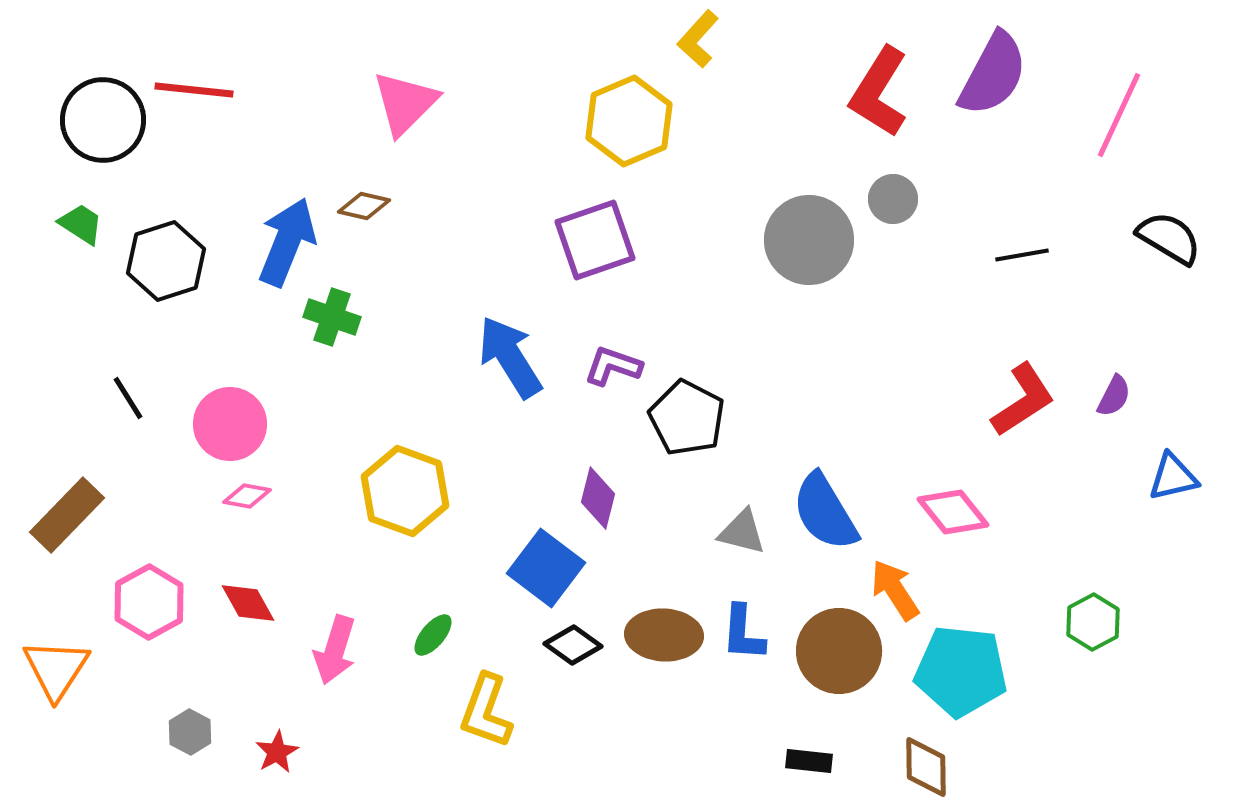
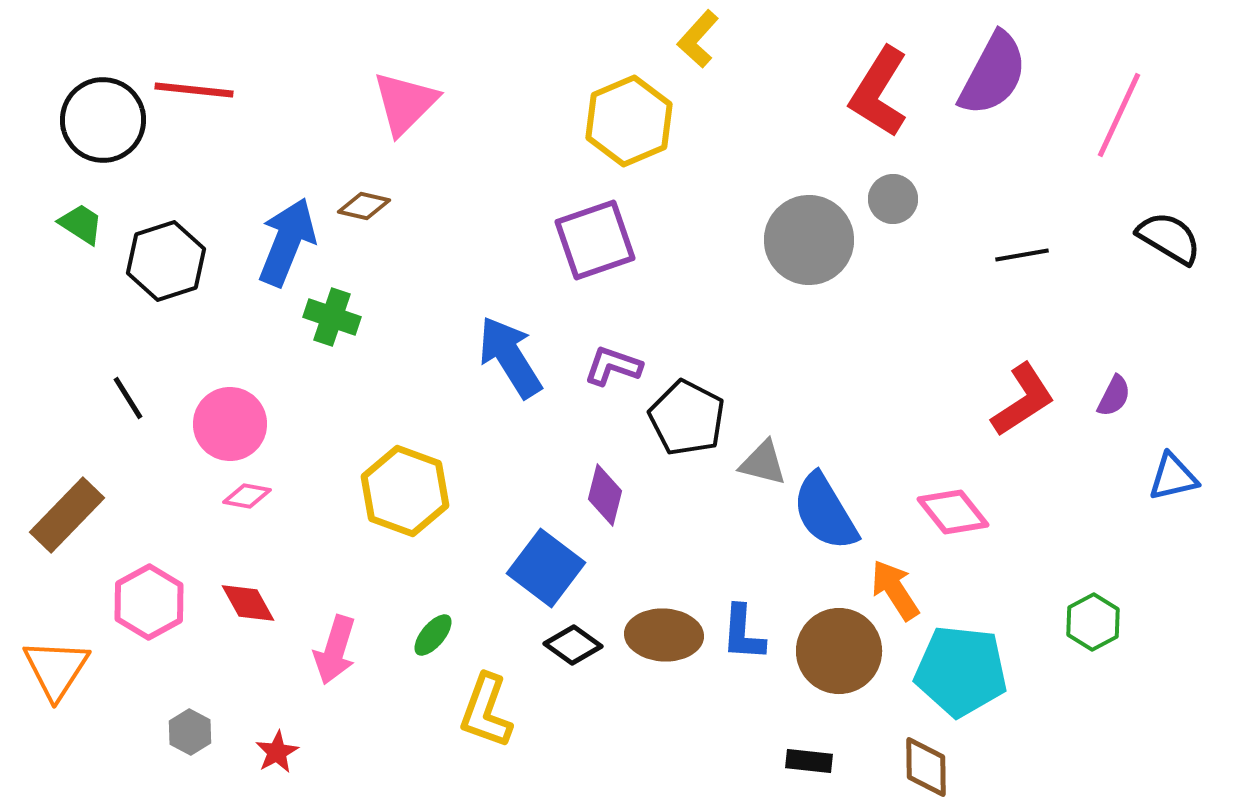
purple diamond at (598, 498): moved 7 px right, 3 px up
gray triangle at (742, 532): moved 21 px right, 69 px up
